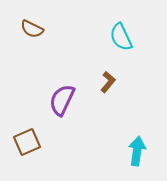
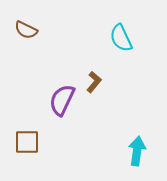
brown semicircle: moved 6 px left, 1 px down
cyan semicircle: moved 1 px down
brown L-shape: moved 14 px left
brown square: rotated 24 degrees clockwise
